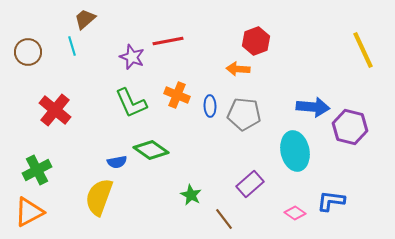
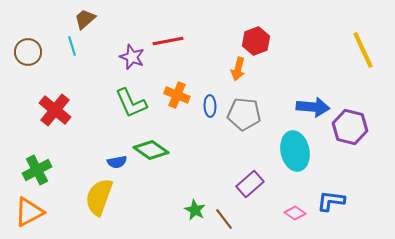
orange arrow: rotated 80 degrees counterclockwise
green star: moved 4 px right, 15 px down
